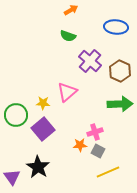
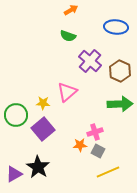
purple triangle: moved 2 px right, 3 px up; rotated 36 degrees clockwise
